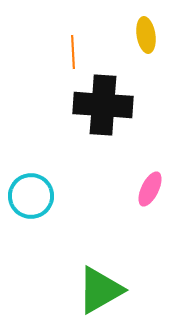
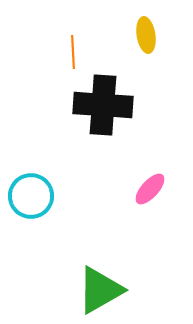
pink ellipse: rotated 16 degrees clockwise
